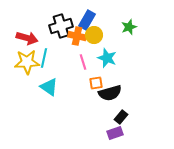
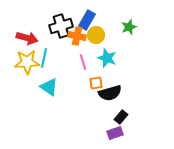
yellow circle: moved 2 px right
